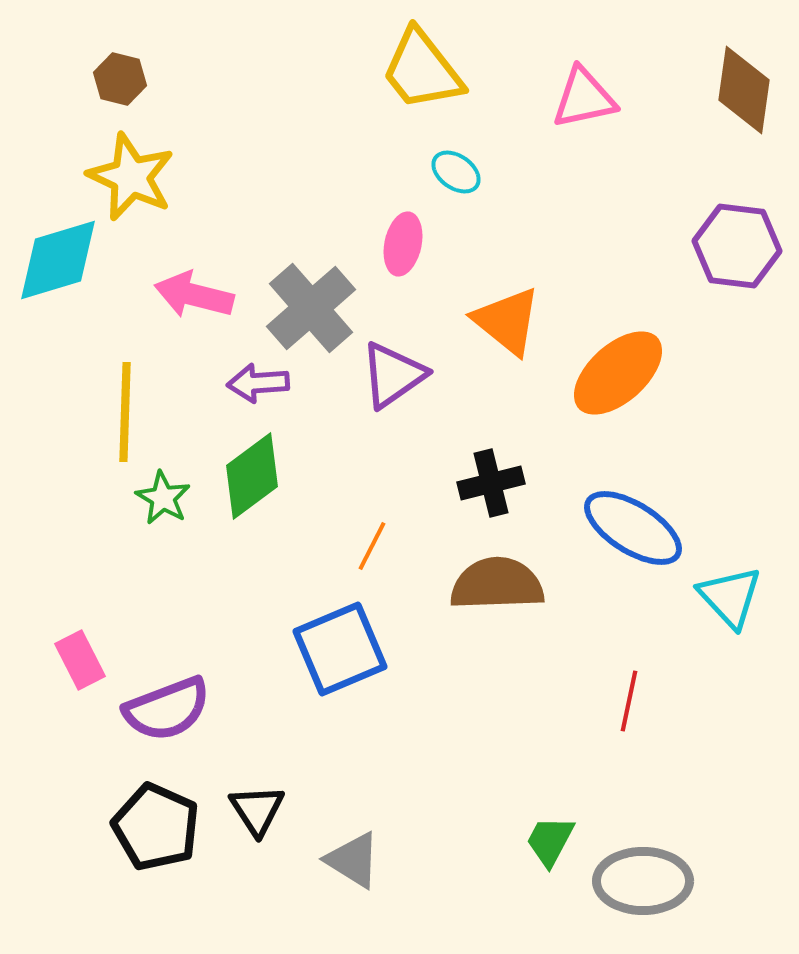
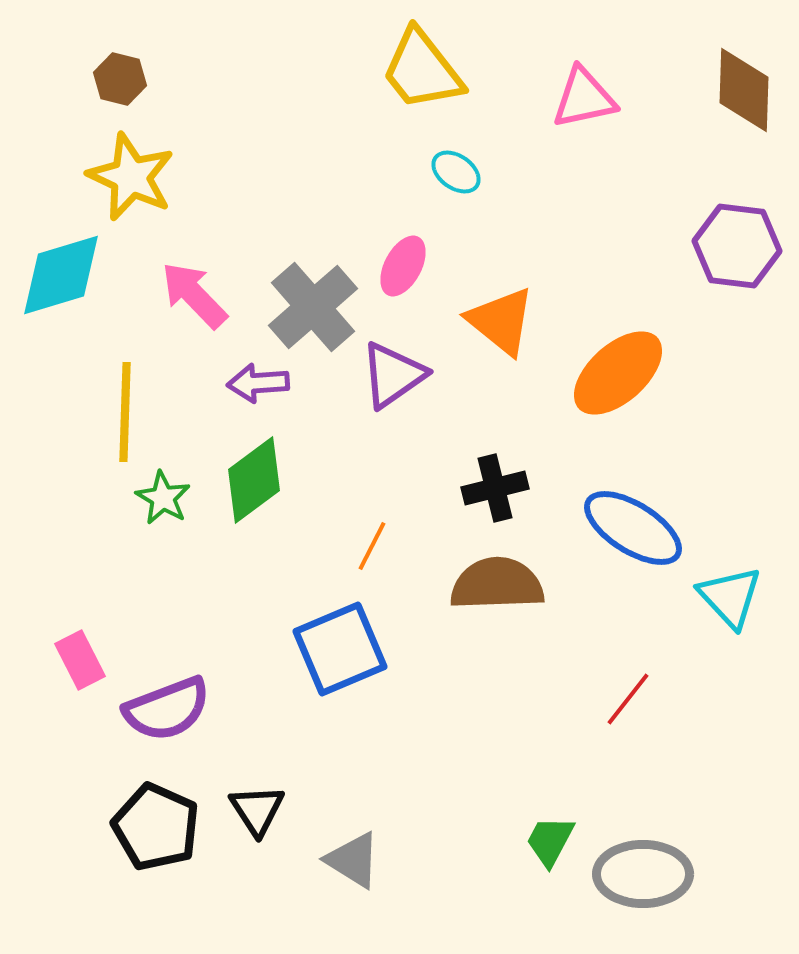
brown diamond: rotated 6 degrees counterclockwise
pink ellipse: moved 22 px down; rotated 16 degrees clockwise
cyan diamond: moved 3 px right, 15 px down
pink arrow: rotated 32 degrees clockwise
gray cross: moved 2 px right, 1 px up
orange triangle: moved 6 px left
green diamond: moved 2 px right, 4 px down
black cross: moved 4 px right, 5 px down
red line: moved 1 px left, 2 px up; rotated 26 degrees clockwise
gray ellipse: moved 7 px up
